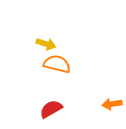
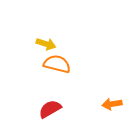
red semicircle: moved 1 px left
